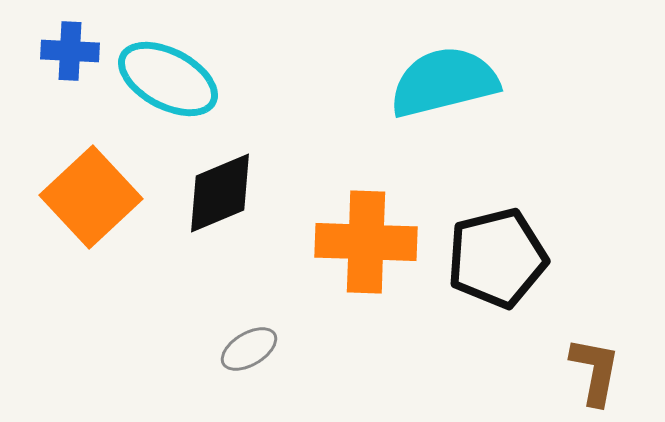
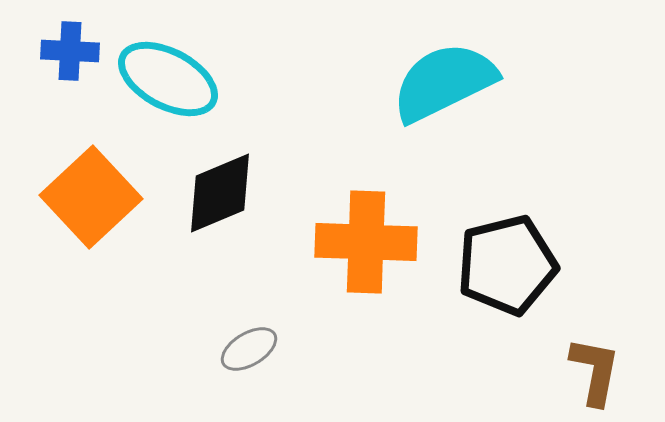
cyan semicircle: rotated 12 degrees counterclockwise
black pentagon: moved 10 px right, 7 px down
